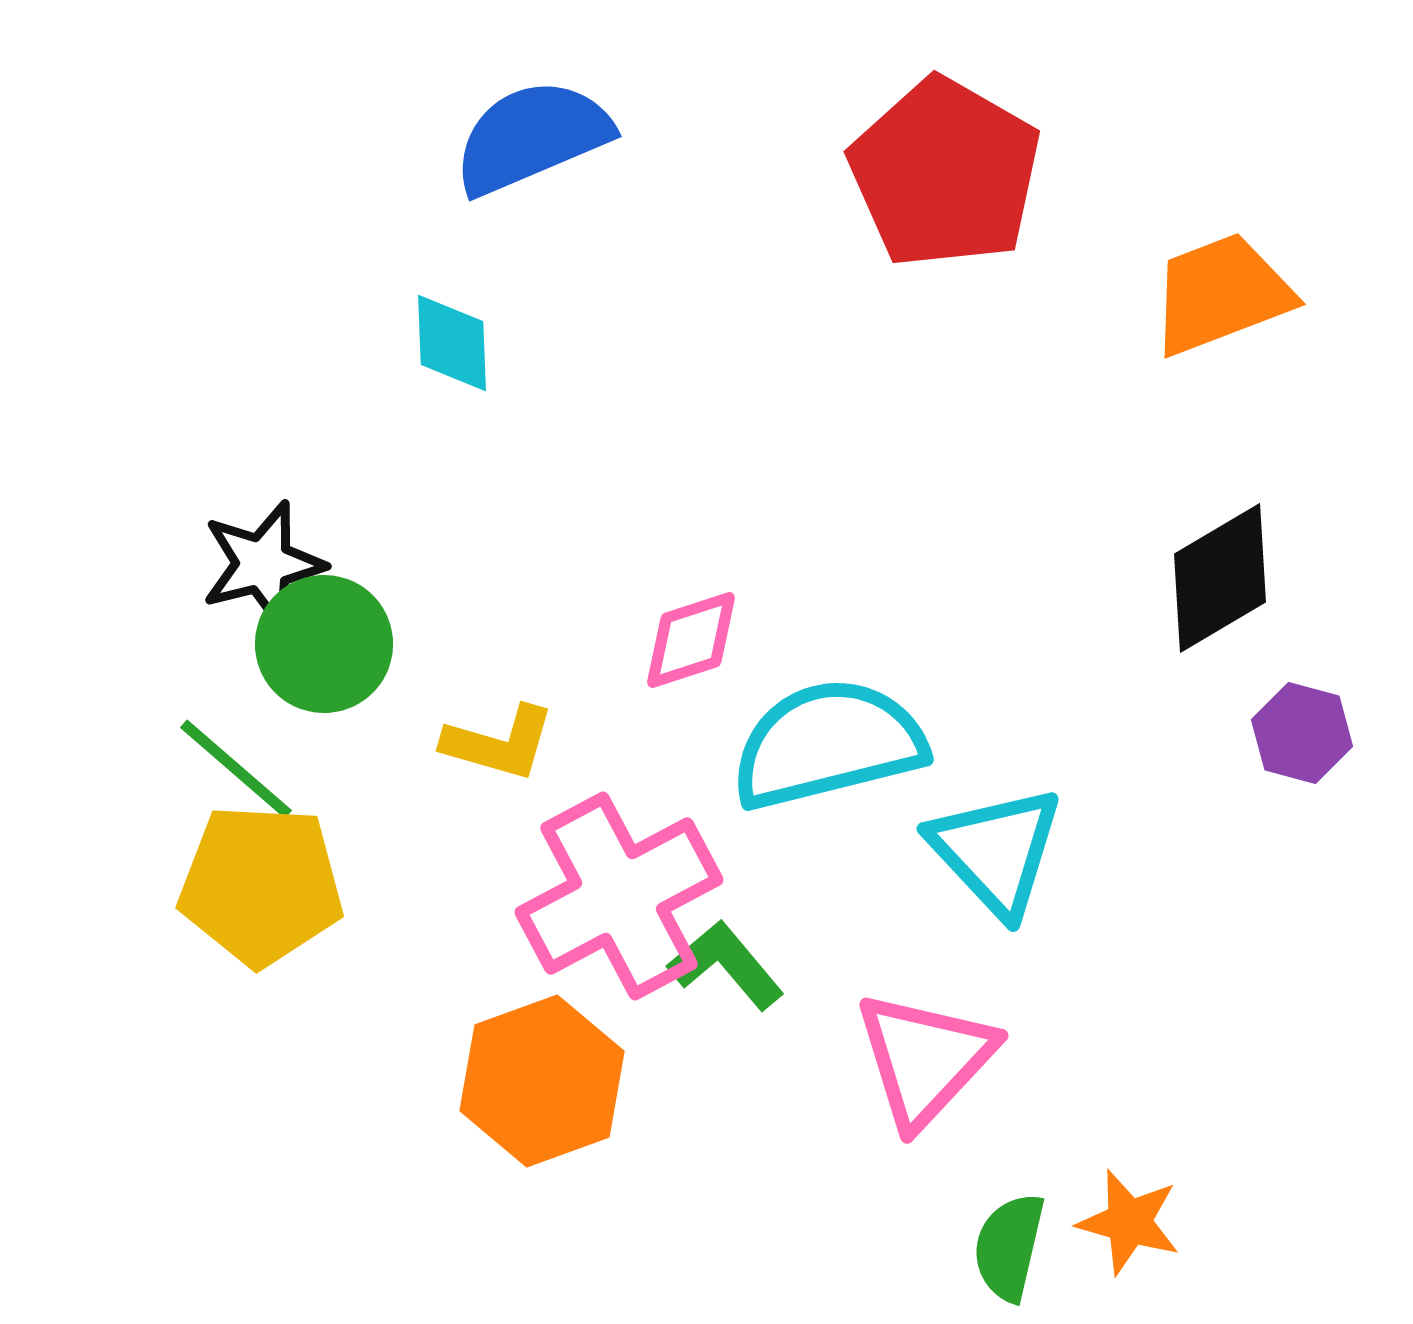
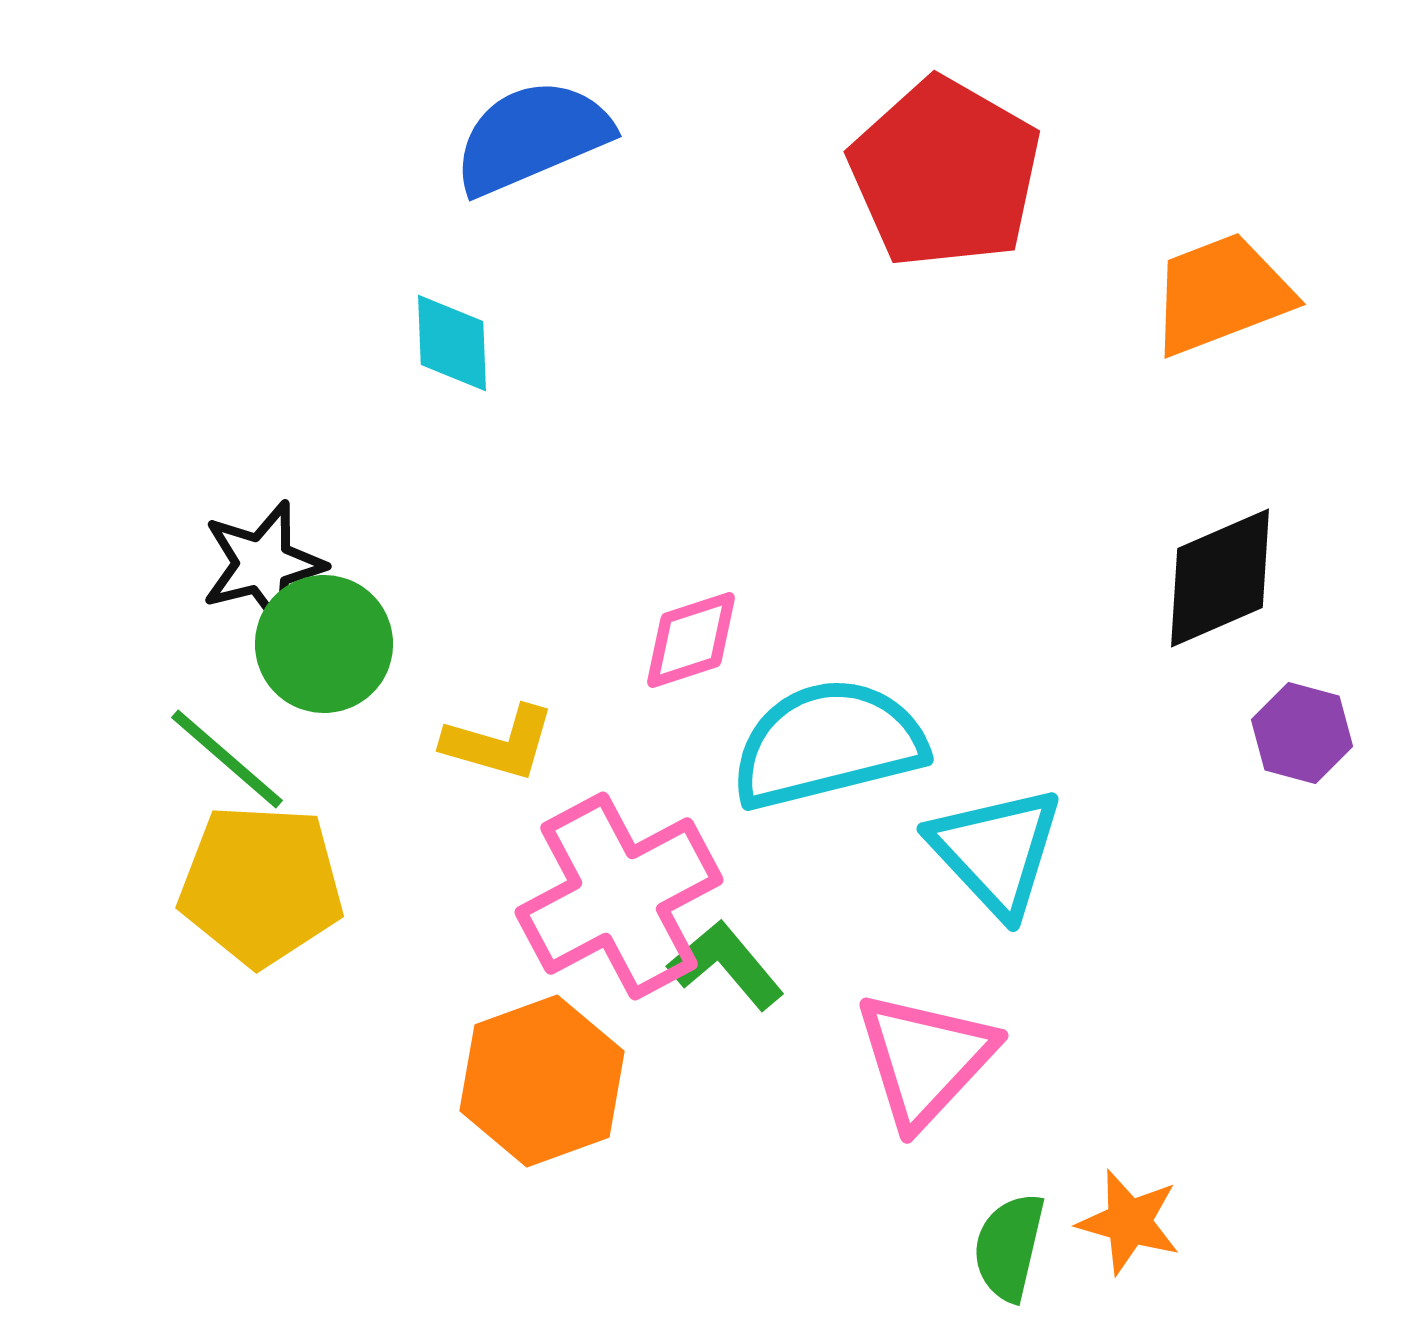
black diamond: rotated 7 degrees clockwise
green line: moved 9 px left, 10 px up
